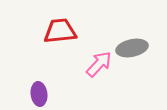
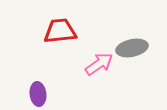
pink arrow: rotated 12 degrees clockwise
purple ellipse: moved 1 px left
